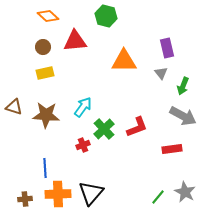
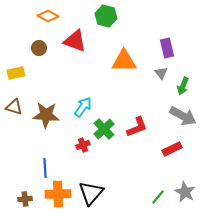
orange diamond: rotated 15 degrees counterclockwise
red triangle: rotated 25 degrees clockwise
brown circle: moved 4 px left, 1 px down
yellow rectangle: moved 29 px left
red rectangle: rotated 18 degrees counterclockwise
